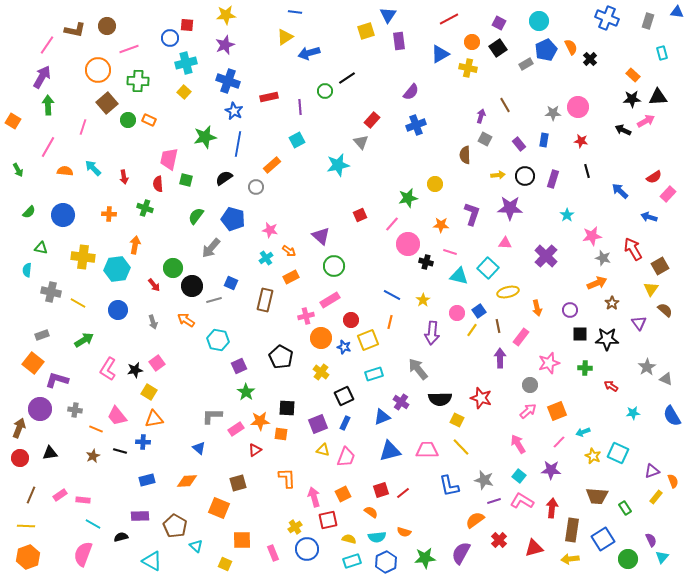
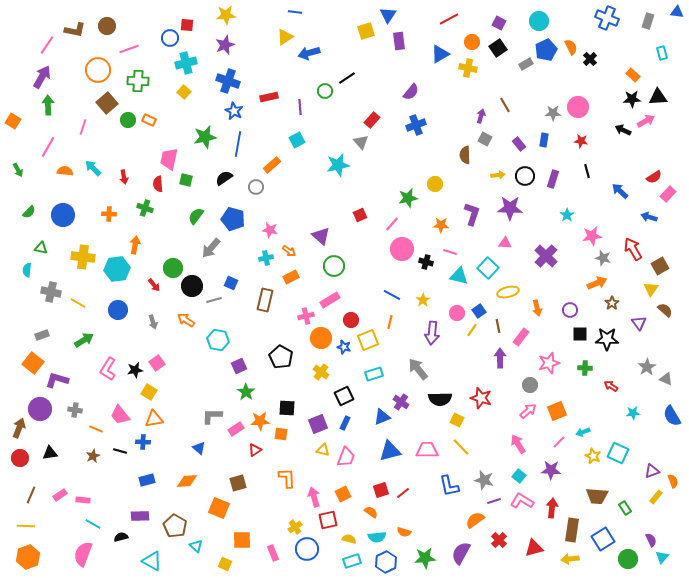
pink circle at (408, 244): moved 6 px left, 5 px down
cyan cross at (266, 258): rotated 24 degrees clockwise
pink trapezoid at (117, 416): moved 3 px right, 1 px up
